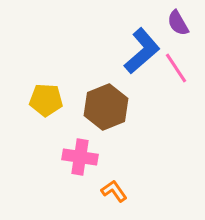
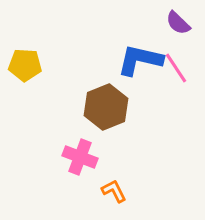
purple semicircle: rotated 16 degrees counterclockwise
blue L-shape: moved 2 px left, 9 px down; rotated 126 degrees counterclockwise
yellow pentagon: moved 21 px left, 35 px up
pink cross: rotated 12 degrees clockwise
orange L-shape: rotated 8 degrees clockwise
